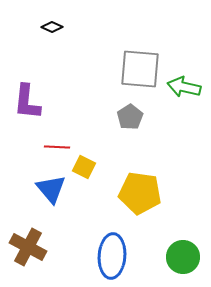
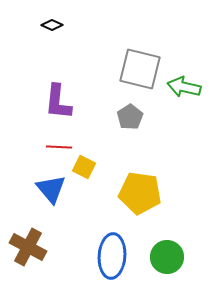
black diamond: moved 2 px up
gray square: rotated 9 degrees clockwise
purple L-shape: moved 31 px right
red line: moved 2 px right
green circle: moved 16 px left
